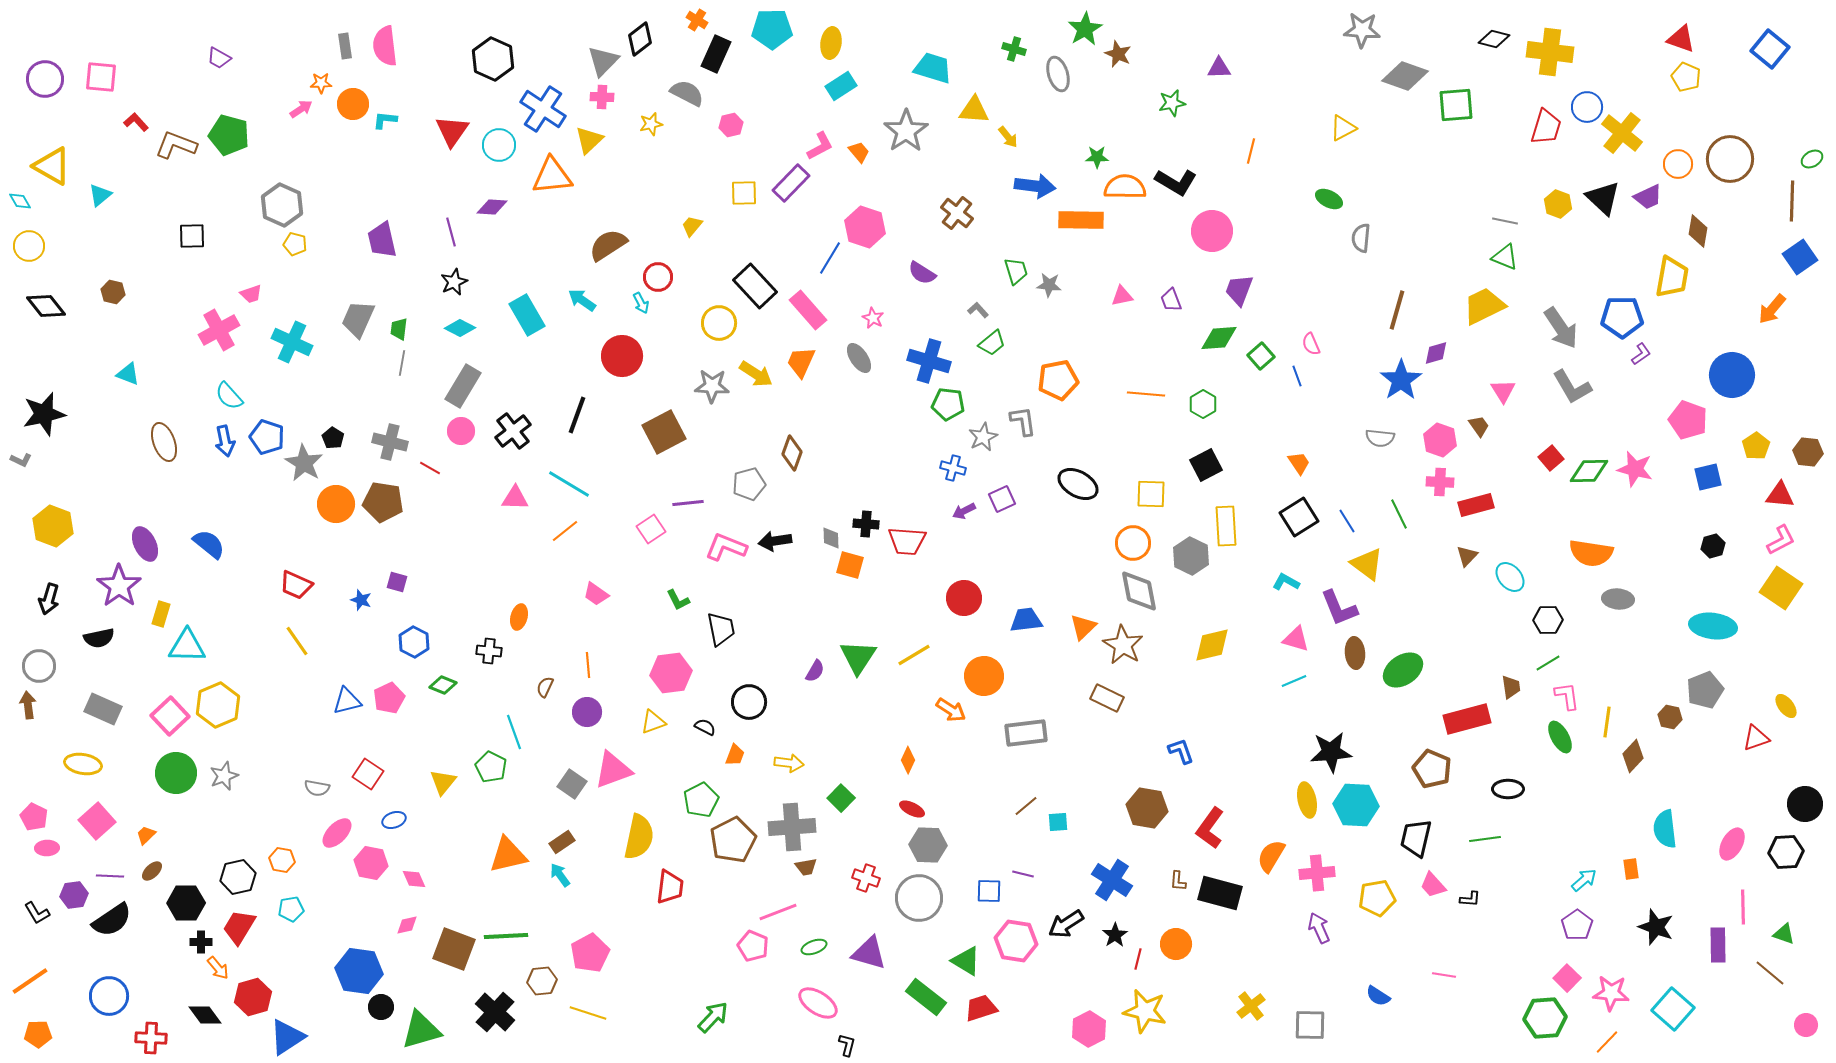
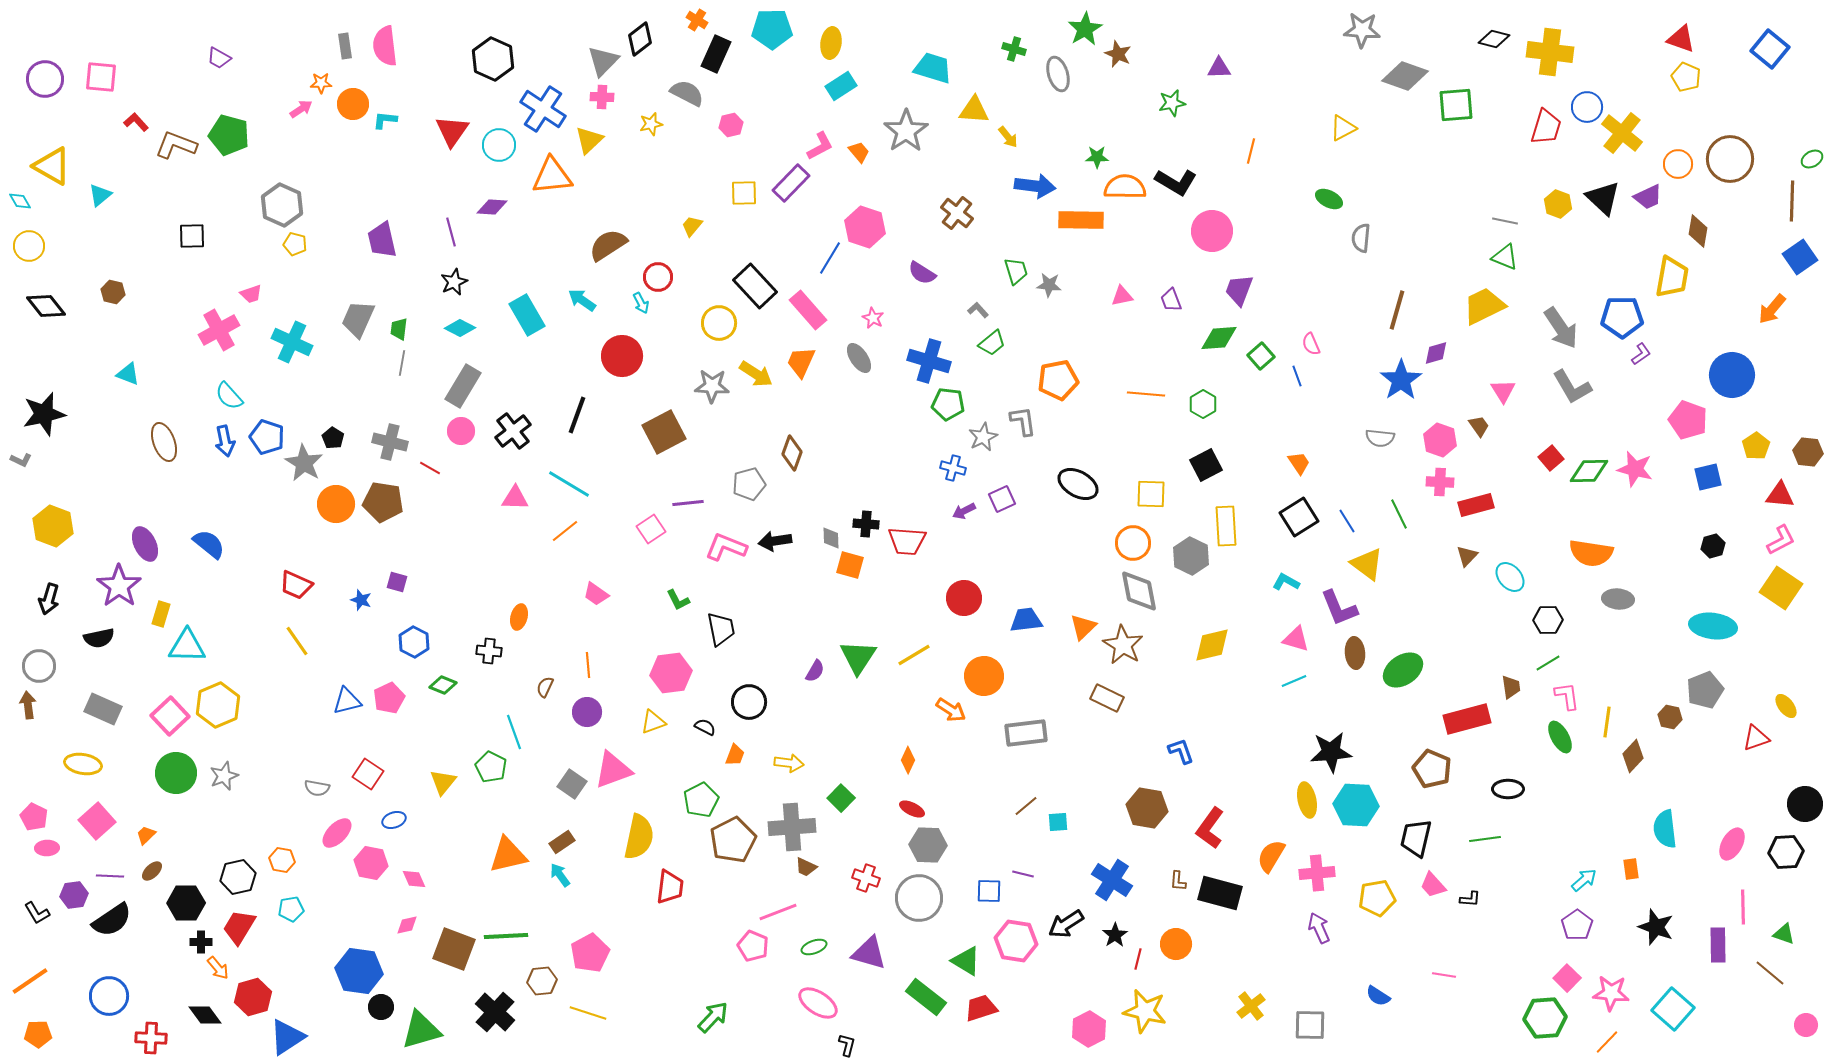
brown trapezoid at (806, 867): rotated 35 degrees clockwise
